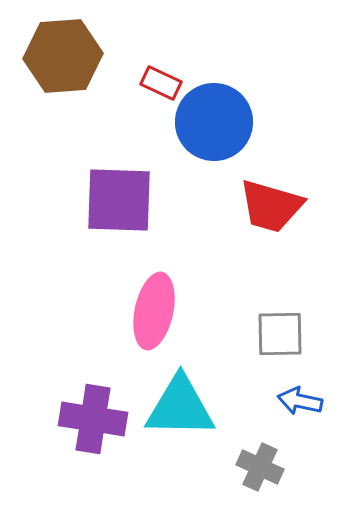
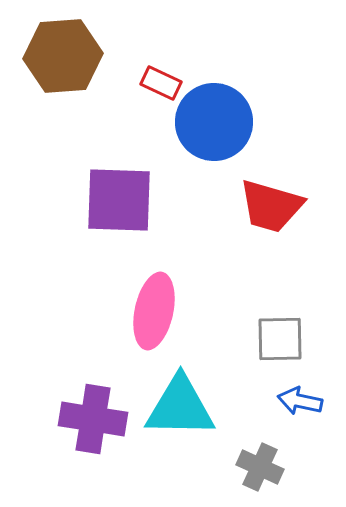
gray square: moved 5 px down
